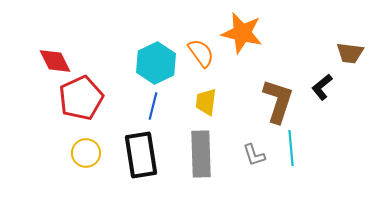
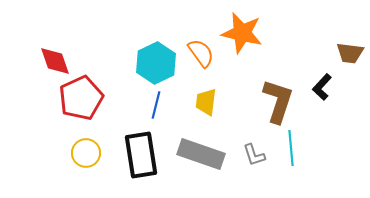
red diamond: rotated 8 degrees clockwise
black L-shape: rotated 8 degrees counterclockwise
blue line: moved 3 px right, 1 px up
gray rectangle: rotated 69 degrees counterclockwise
